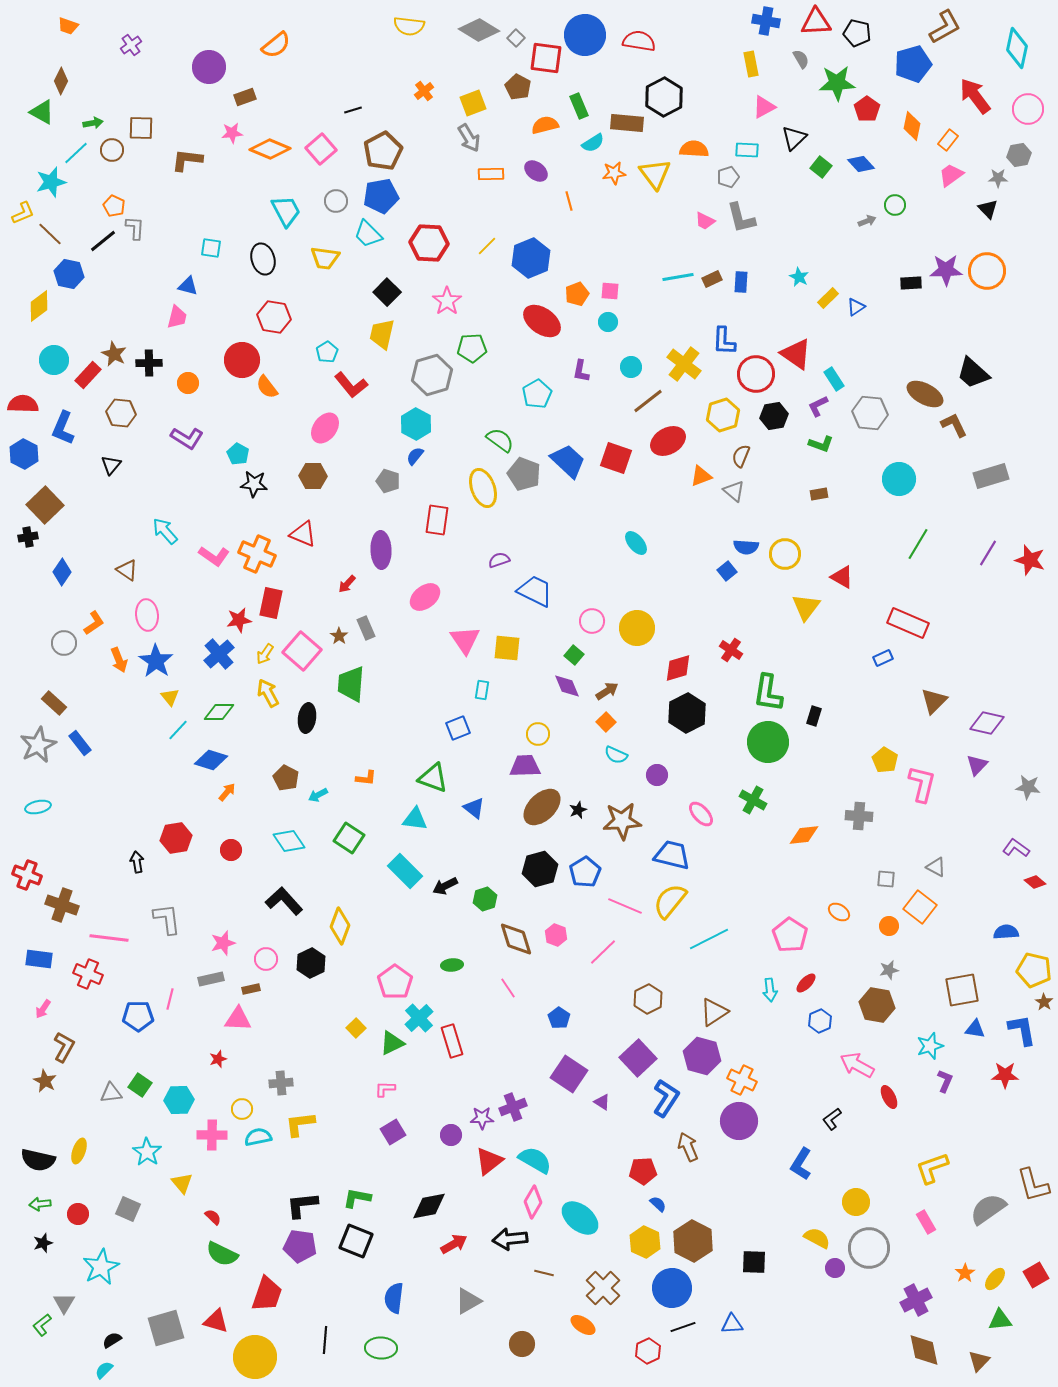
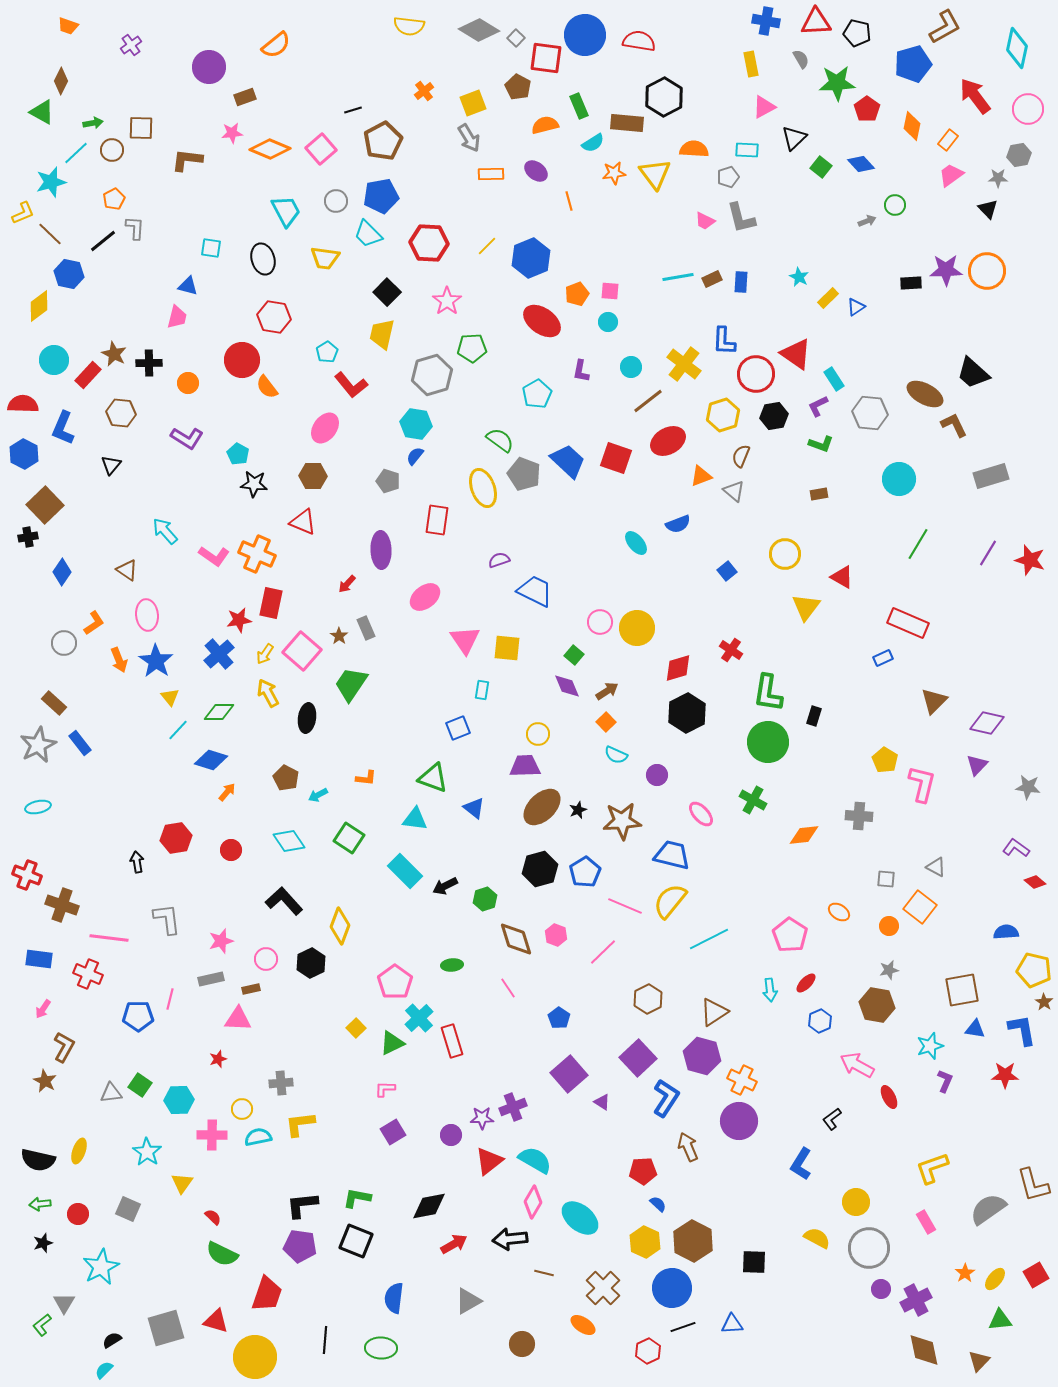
brown pentagon at (383, 151): moved 10 px up
orange pentagon at (114, 206): moved 7 px up; rotated 20 degrees clockwise
cyan hexagon at (416, 424): rotated 20 degrees counterclockwise
red triangle at (303, 534): moved 12 px up
blue semicircle at (746, 547): moved 68 px left, 23 px up; rotated 25 degrees counterclockwise
pink circle at (592, 621): moved 8 px right, 1 px down
green trapezoid at (351, 684): rotated 30 degrees clockwise
pink star at (223, 943): moved 2 px left, 2 px up
purple square at (569, 1074): rotated 15 degrees clockwise
yellow triangle at (182, 1183): rotated 15 degrees clockwise
purple circle at (835, 1268): moved 46 px right, 21 px down
